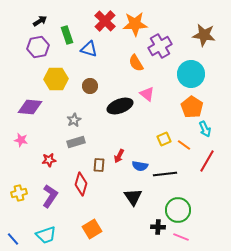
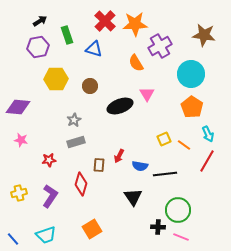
blue triangle: moved 5 px right
pink triangle: rotated 21 degrees clockwise
purple diamond: moved 12 px left
cyan arrow: moved 3 px right, 5 px down
